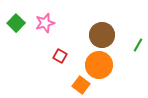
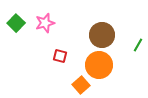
red square: rotated 16 degrees counterclockwise
orange square: rotated 12 degrees clockwise
